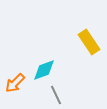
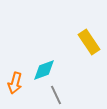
orange arrow: rotated 30 degrees counterclockwise
